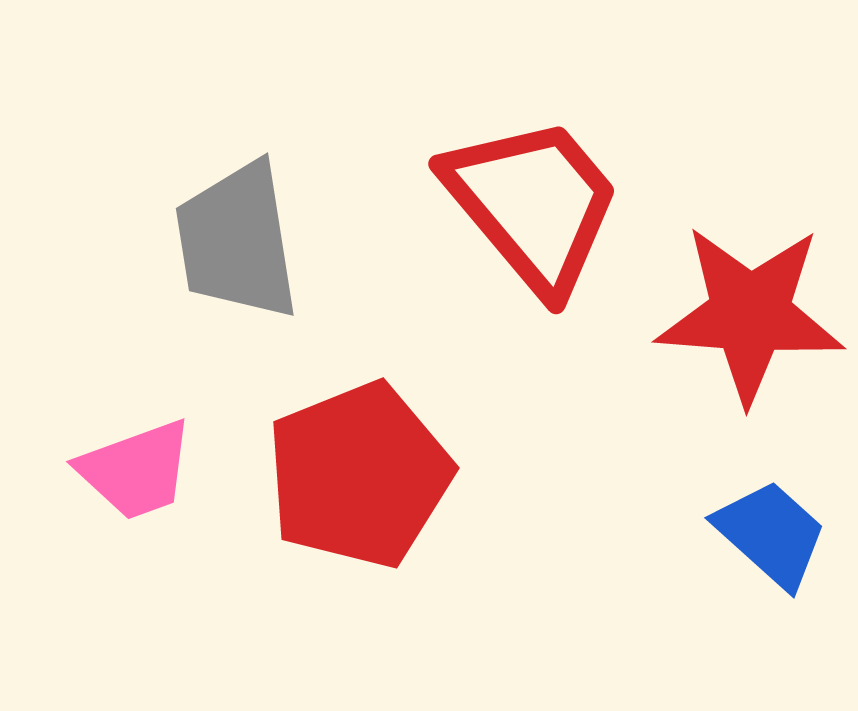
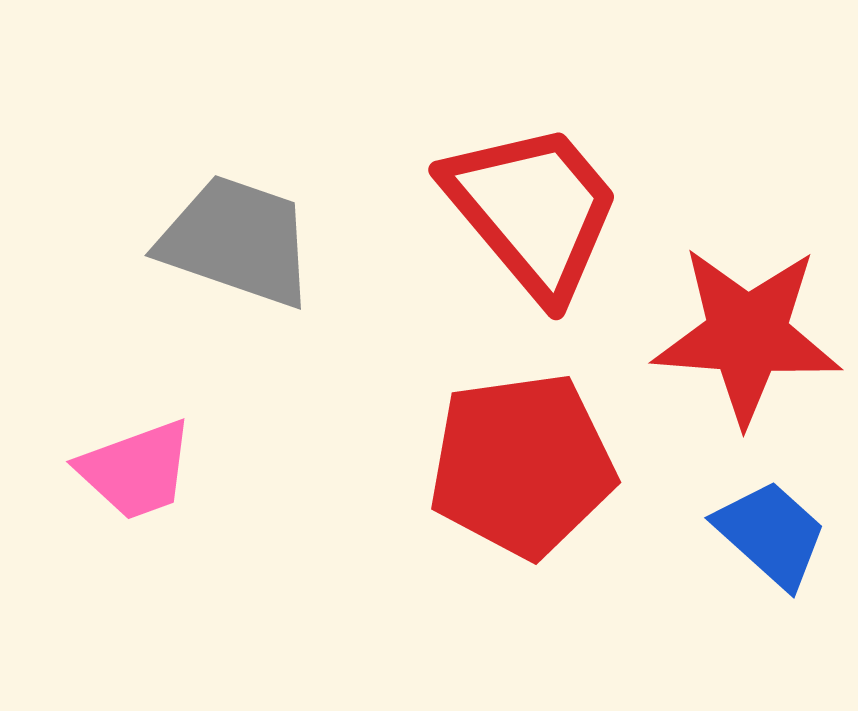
red trapezoid: moved 6 px down
gray trapezoid: rotated 118 degrees clockwise
red star: moved 3 px left, 21 px down
red pentagon: moved 163 px right, 10 px up; rotated 14 degrees clockwise
